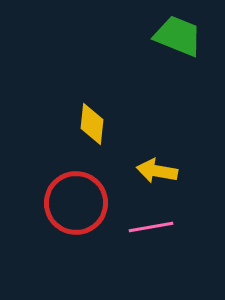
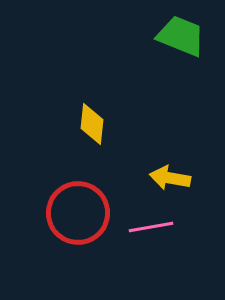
green trapezoid: moved 3 px right
yellow arrow: moved 13 px right, 7 px down
red circle: moved 2 px right, 10 px down
